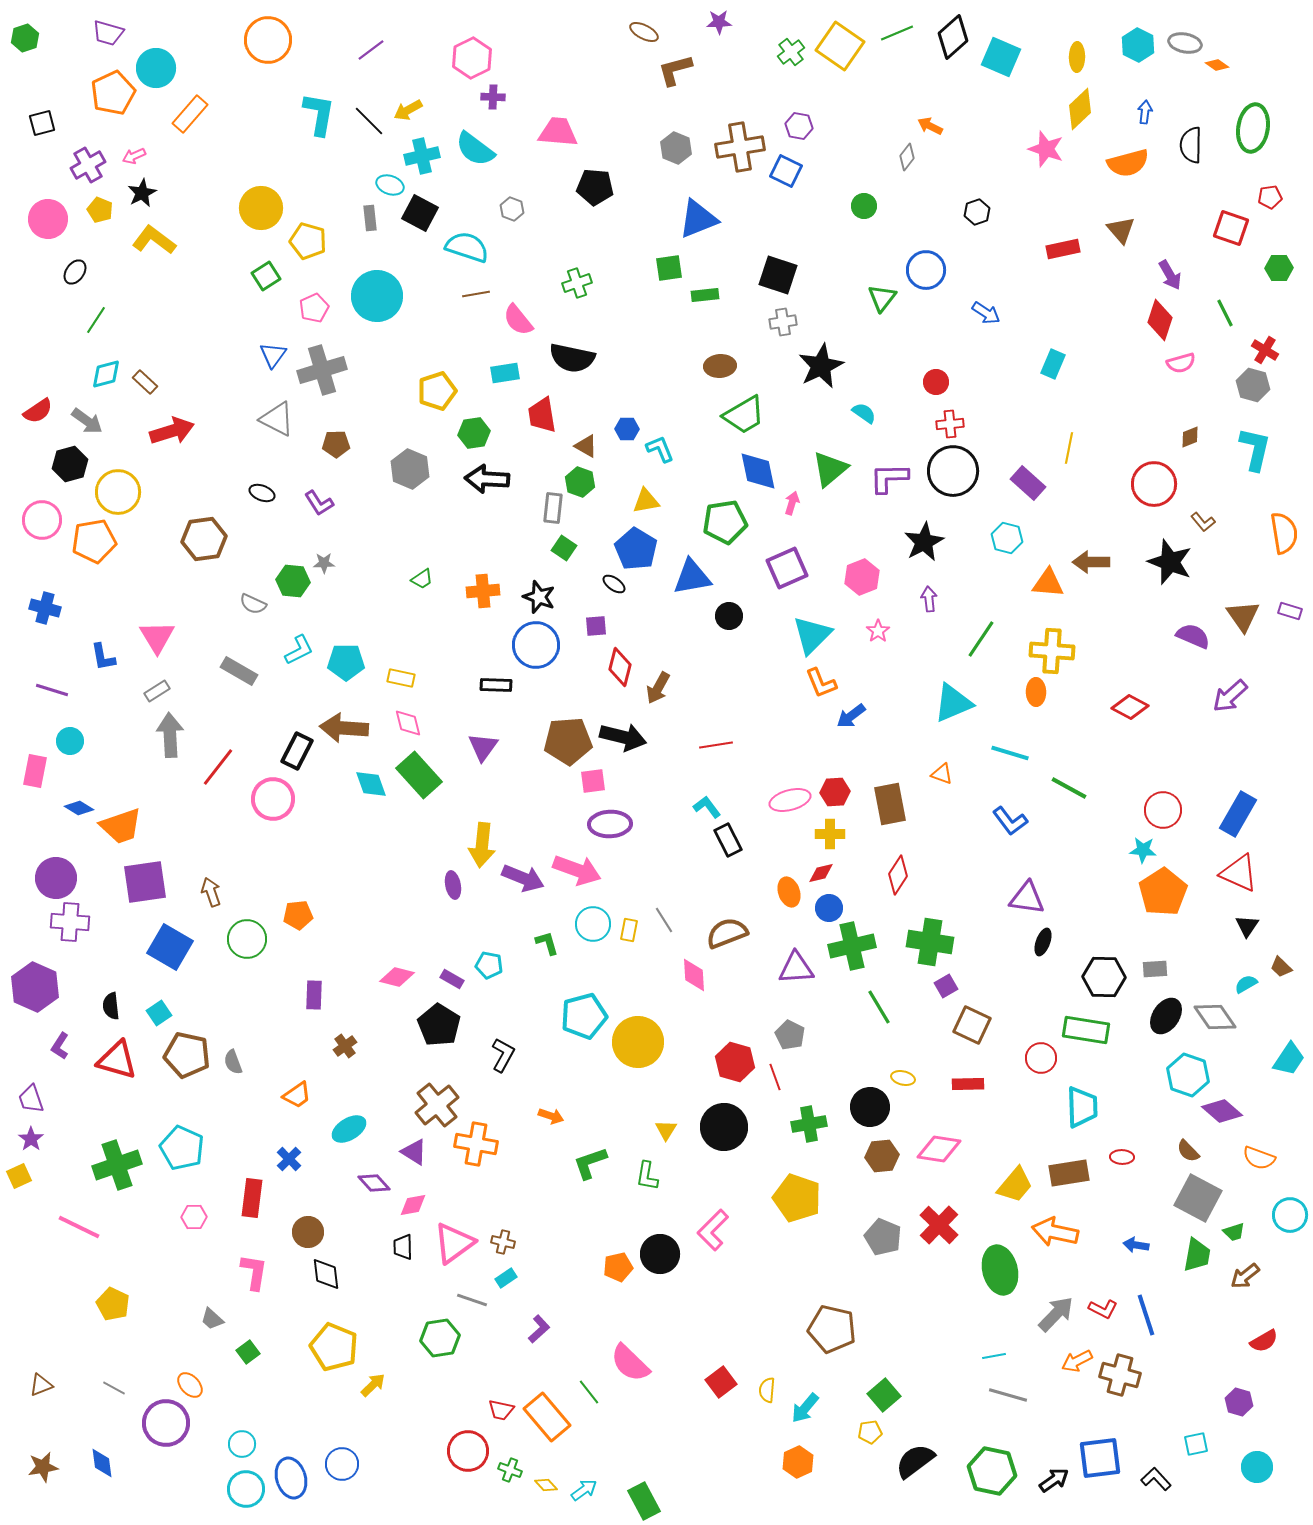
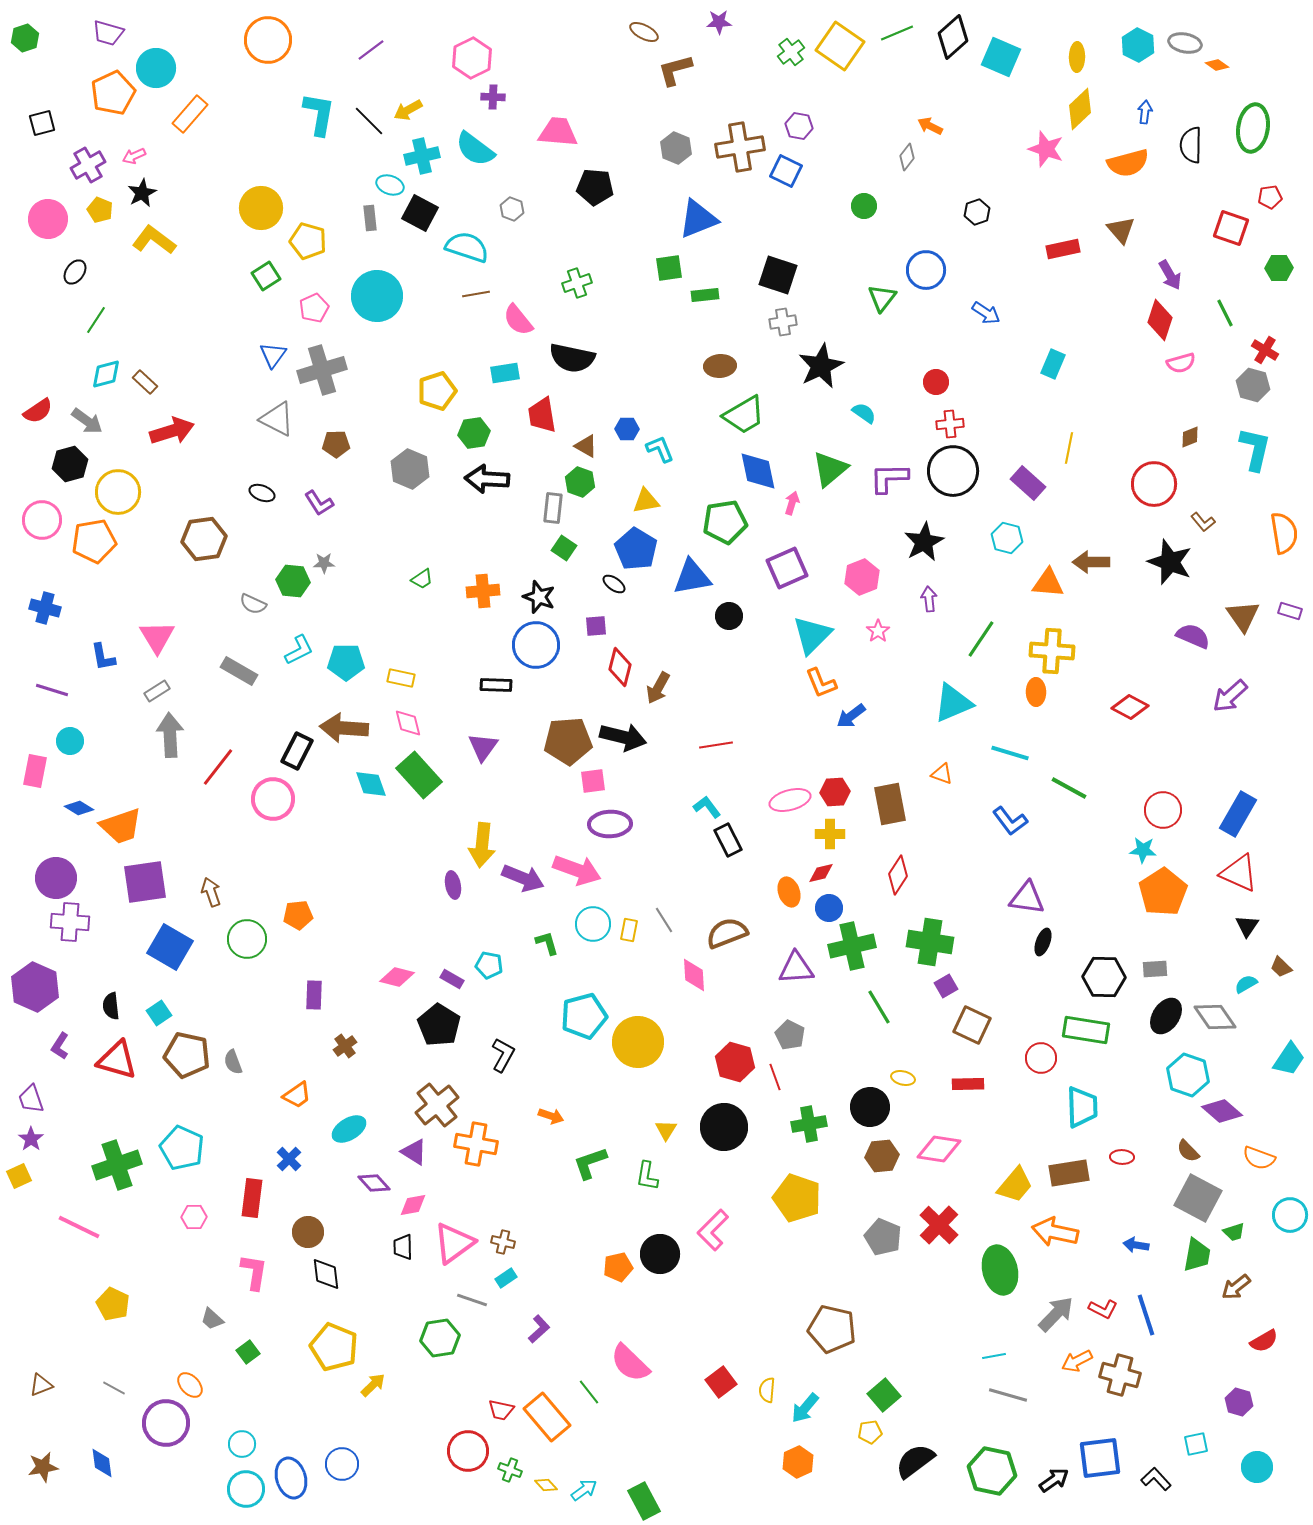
brown arrow at (1245, 1276): moved 9 px left, 11 px down
